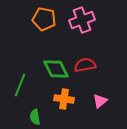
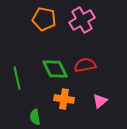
pink cross: rotated 10 degrees counterclockwise
green diamond: moved 1 px left
green line: moved 3 px left, 7 px up; rotated 35 degrees counterclockwise
